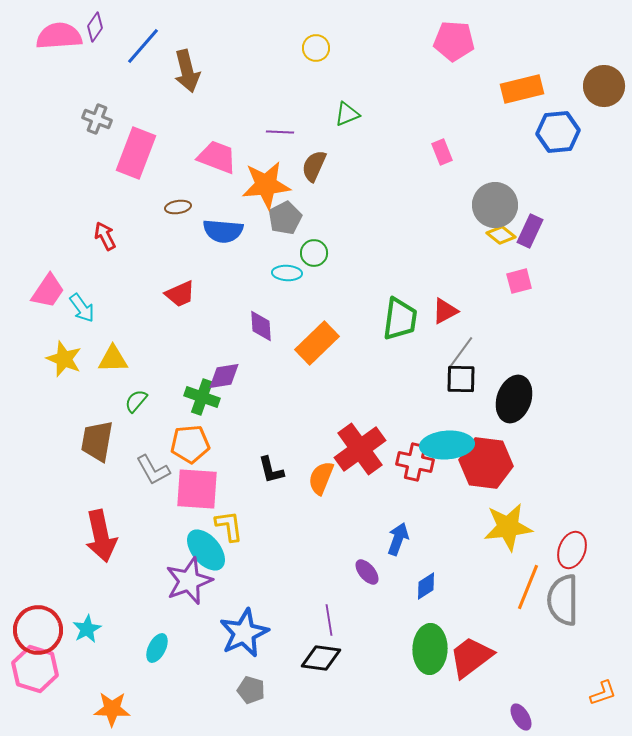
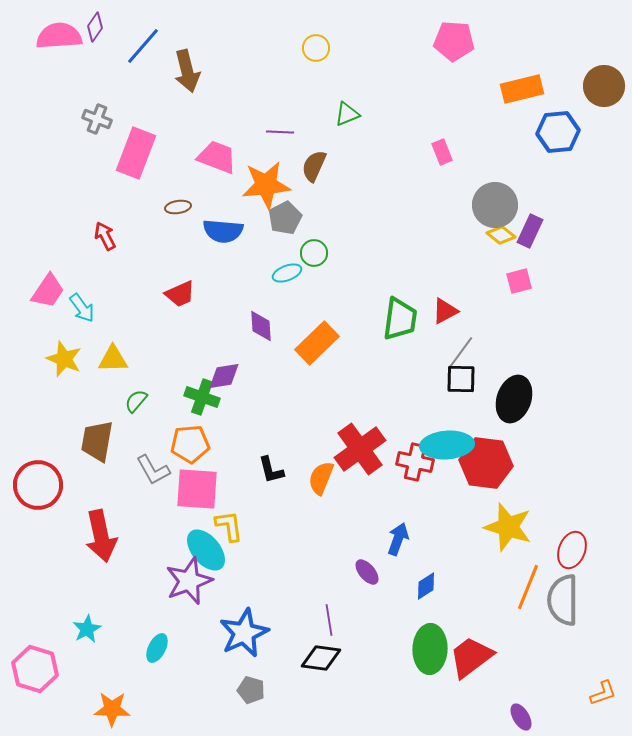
cyan ellipse at (287, 273): rotated 24 degrees counterclockwise
yellow star at (508, 527): rotated 24 degrees clockwise
red circle at (38, 630): moved 145 px up
